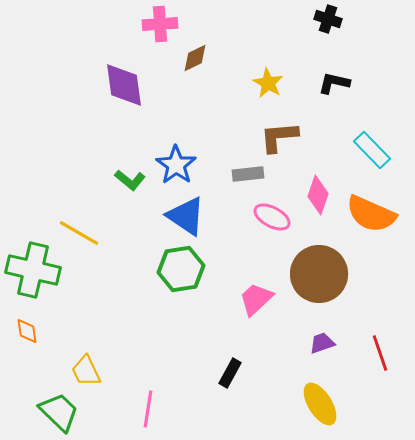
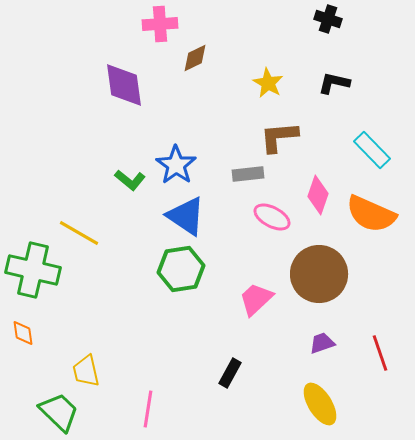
orange diamond: moved 4 px left, 2 px down
yellow trapezoid: rotated 12 degrees clockwise
